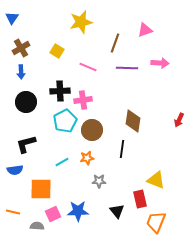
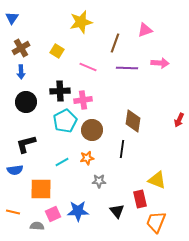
yellow triangle: moved 1 px right
